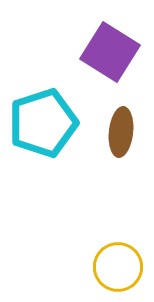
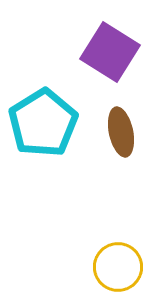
cyan pentagon: rotated 14 degrees counterclockwise
brown ellipse: rotated 18 degrees counterclockwise
